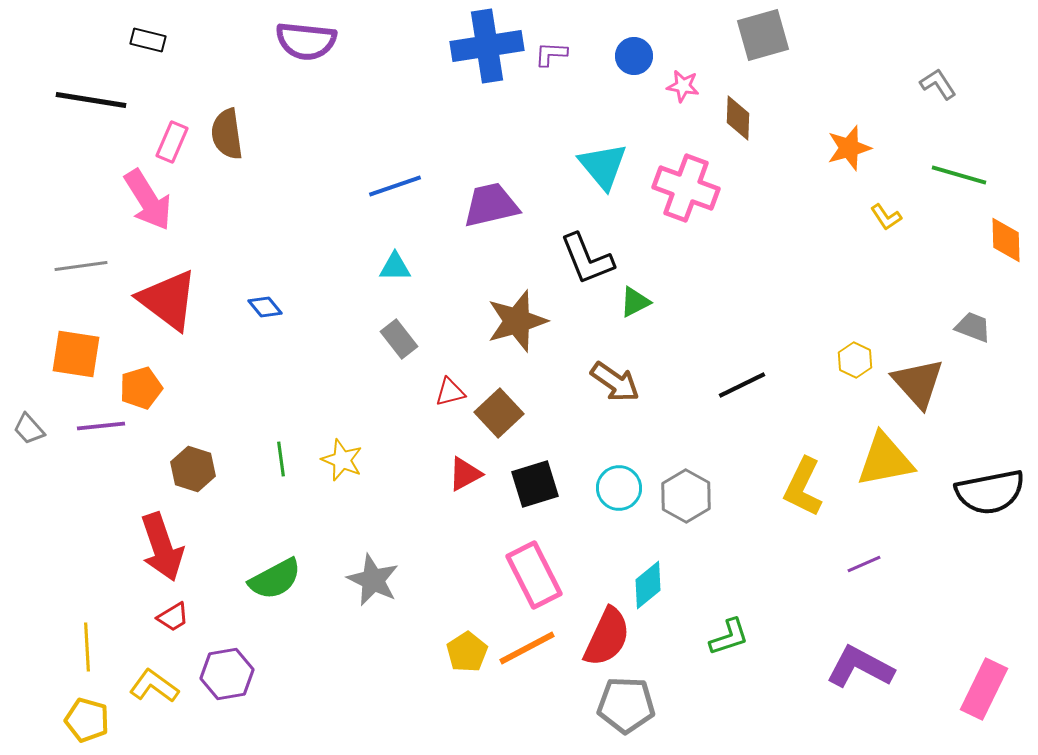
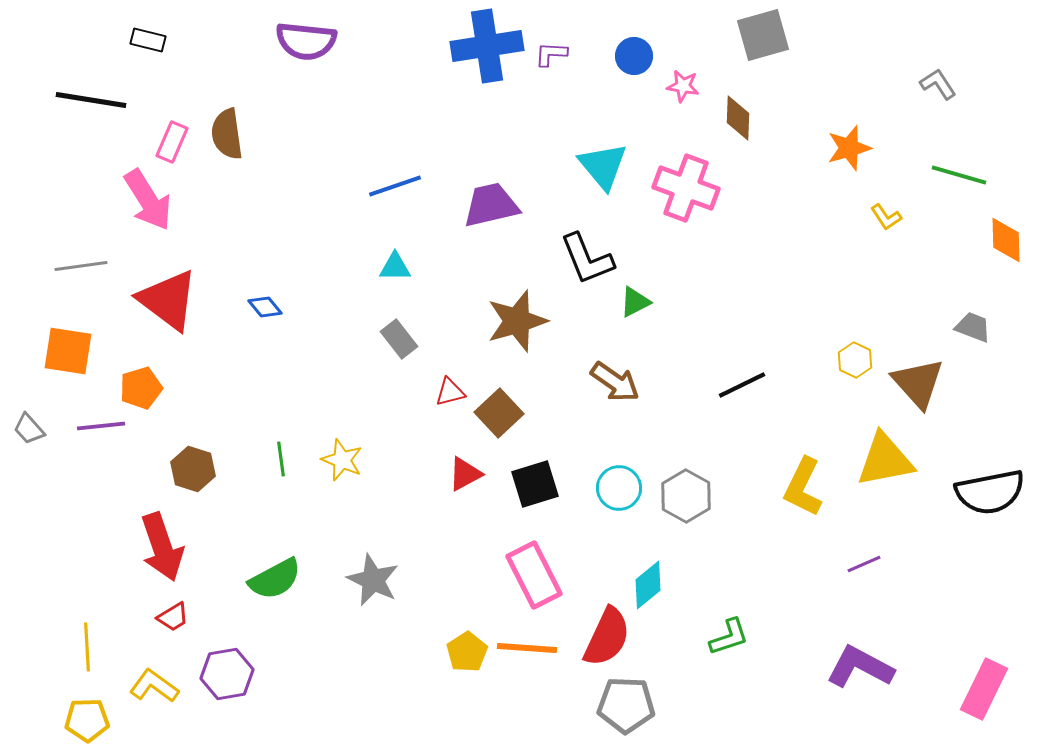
orange square at (76, 354): moved 8 px left, 3 px up
orange line at (527, 648): rotated 32 degrees clockwise
yellow pentagon at (87, 720): rotated 18 degrees counterclockwise
